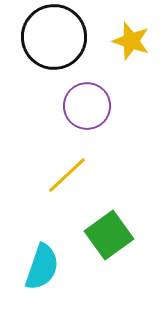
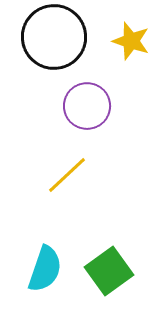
green square: moved 36 px down
cyan semicircle: moved 3 px right, 2 px down
